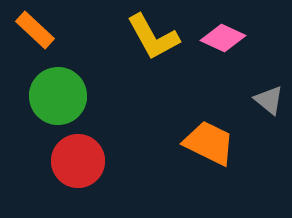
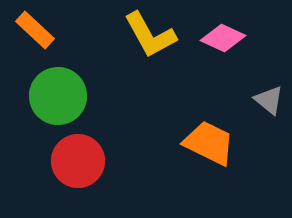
yellow L-shape: moved 3 px left, 2 px up
